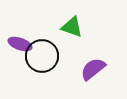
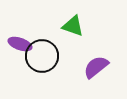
green triangle: moved 1 px right, 1 px up
purple semicircle: moved 3 px right, 2 px up
